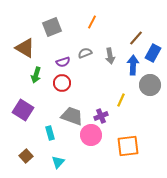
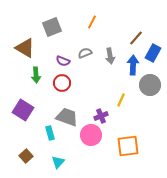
purple semicircle: moved 1 px up; rotated 40 degrees clockwise
green arrow: rotated 21 degrees counterclockwise
gray trapezoid: moved 5 px left, 1 px down
